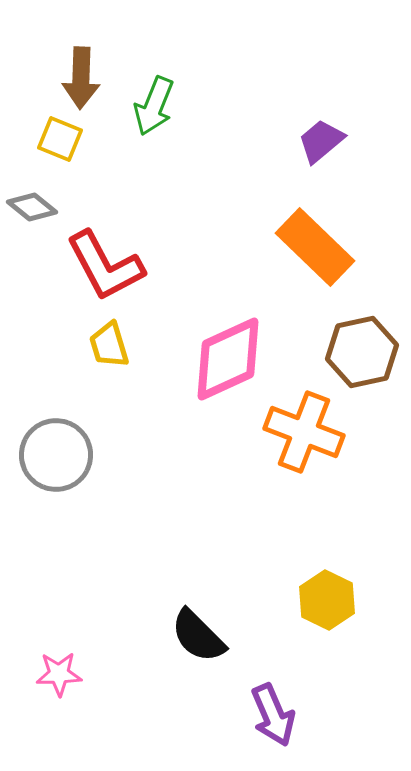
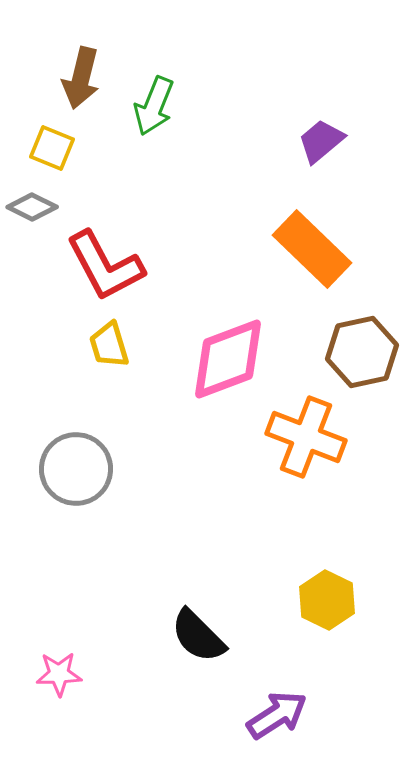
brown arrow: rotated 12 degrees clockwise
yellow square: moved 8 px left, 9 px down
gray diamond: rotated 12 degrees counterclockwise
orange rectangle: moved 3 px left, 2 px down
pink diamond: rotated 4 degrees clockwise
orange cross: moved 2 px right, 5 px down
gray circle: moved 20 px right, 14 px down
purple arrow: moved 4 px right; rotated 100 degrees counterclockwise
